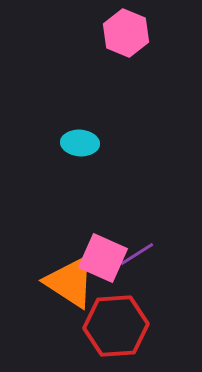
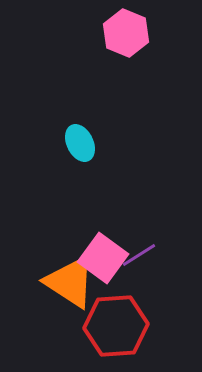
cyan ellipse: rotated 60 degrees clockwise
purple line: moved 2 px right, 1 px down
pink square: rotated 12 degrees clockwise
